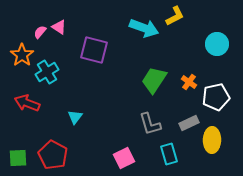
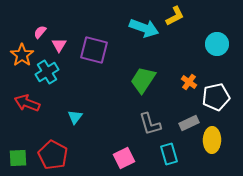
pink triangle: moved 18 px down; rotated 28 degrees clockwise
green trapezoid: moved 11 px left
